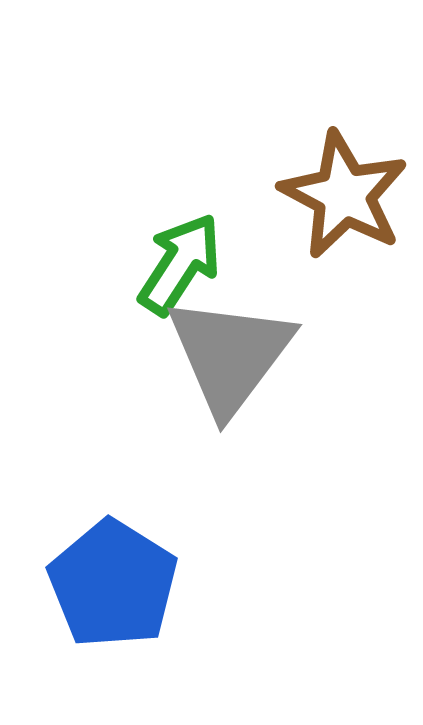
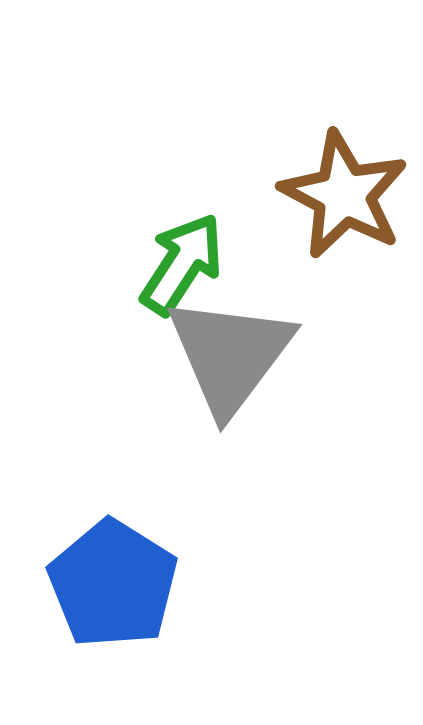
green arrow: moved 2 px right
